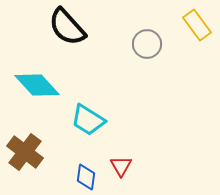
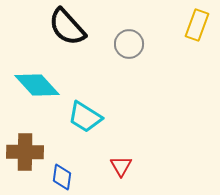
yellow rectangle: rotated 56 degrees clockwise
gray circle: moved 18 px left
cyan trapezoid: moved 3 px left, 3 px up
brown cross: rotated 36 degrees counterclockwise
blue diamond: moved 24 px left
